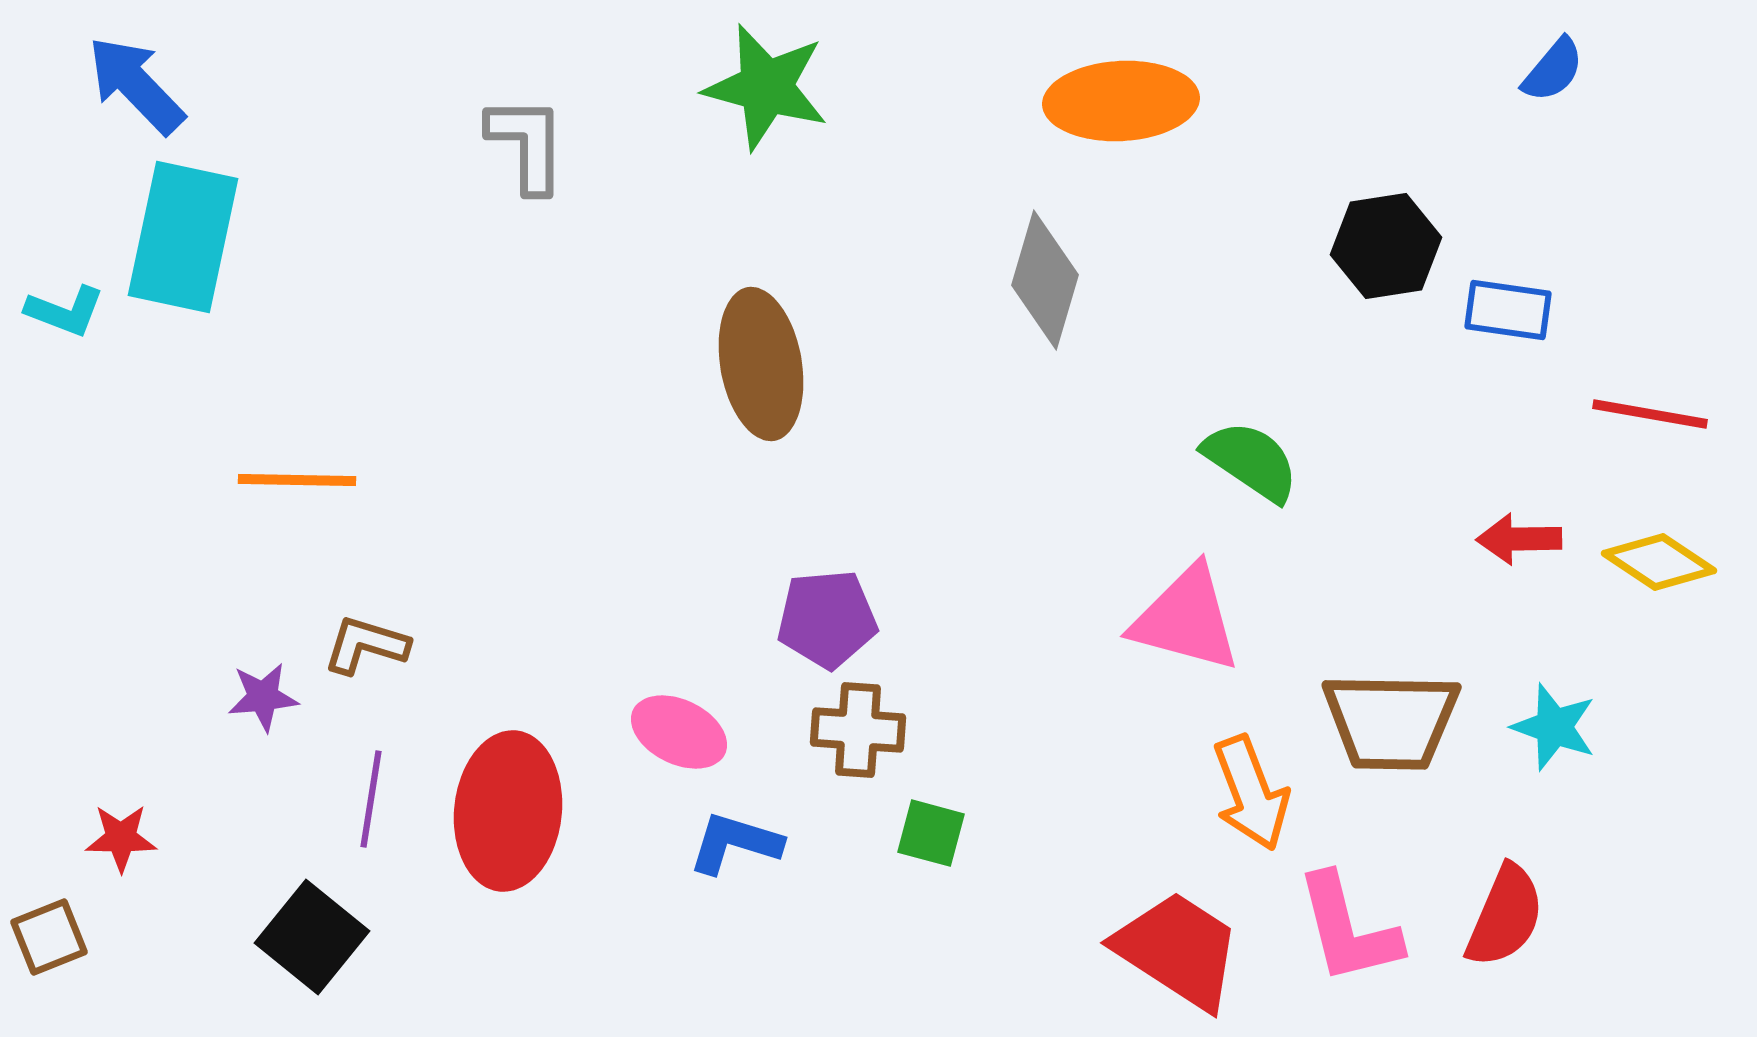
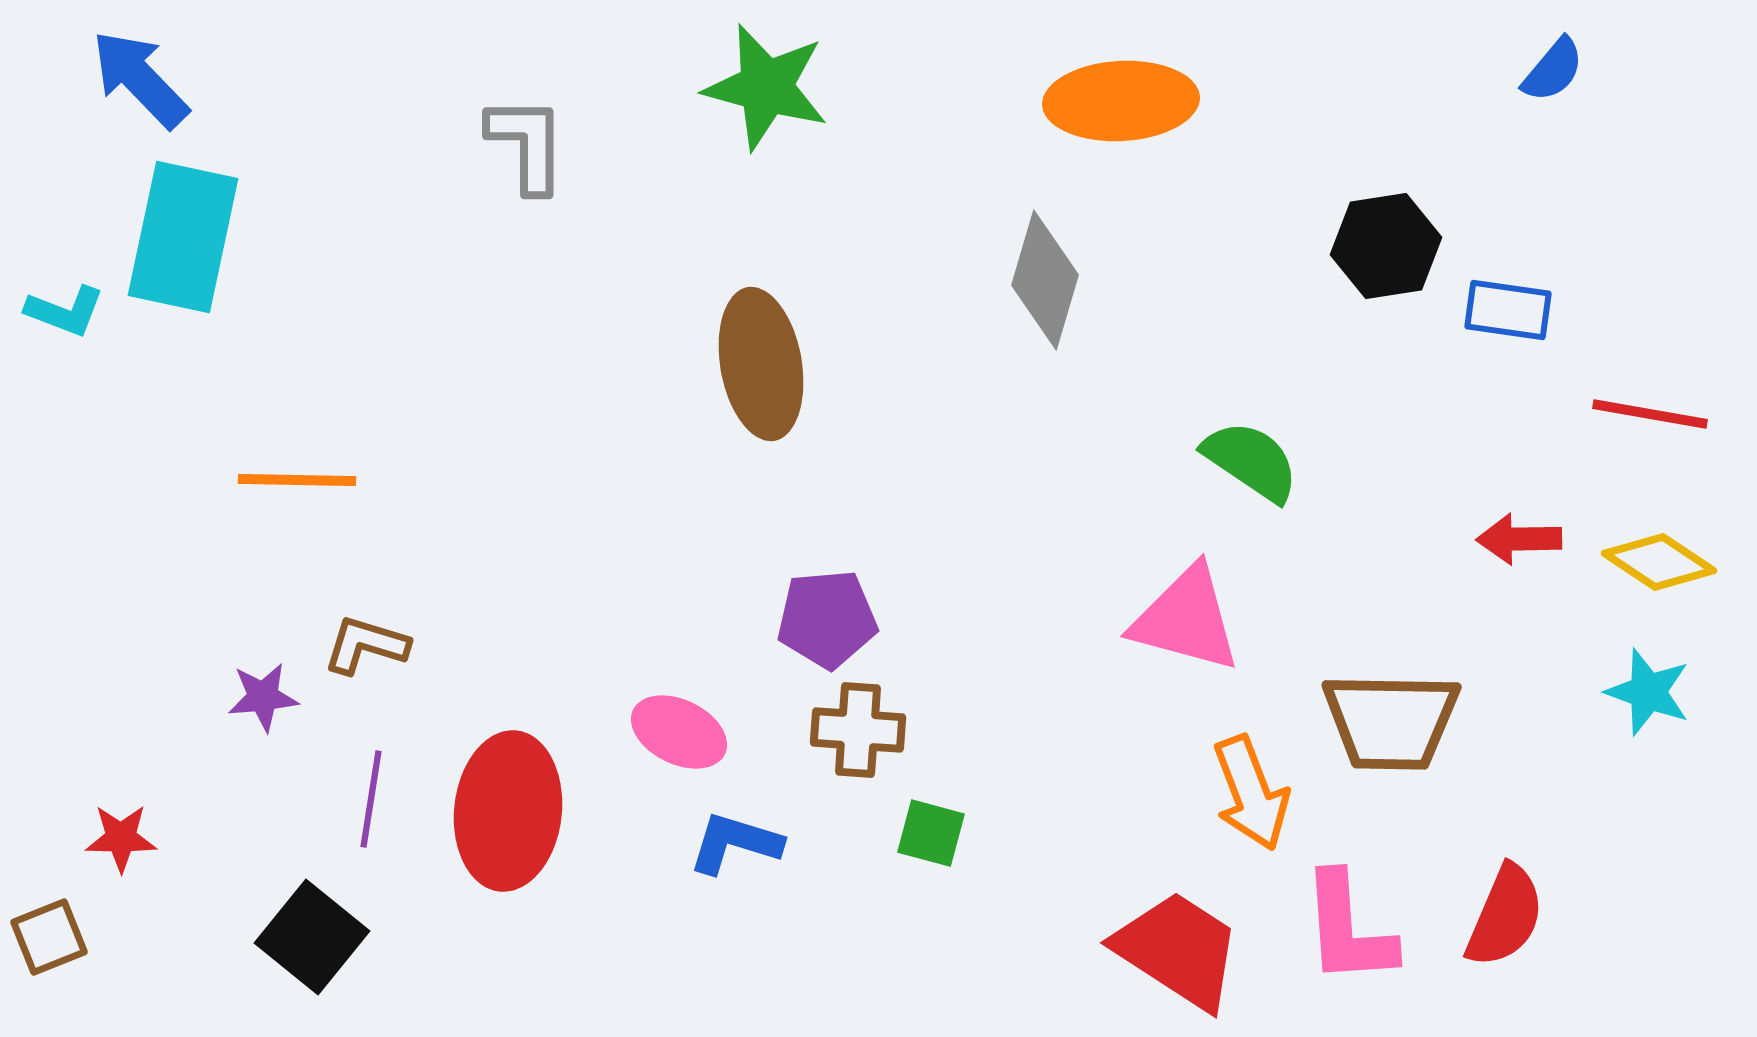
blue arrow: moved 4 px right, 6 px up
cyan star: moved 94 px right, 35 px up
pink L-shape: rotated 10 degrees clockwise
